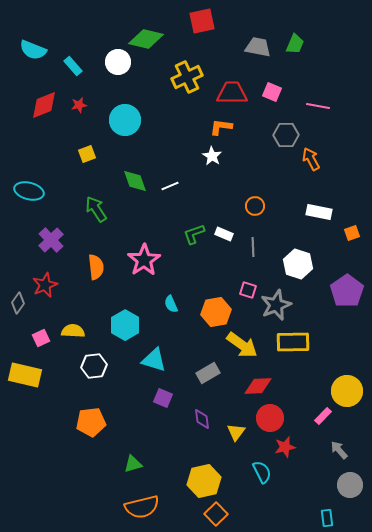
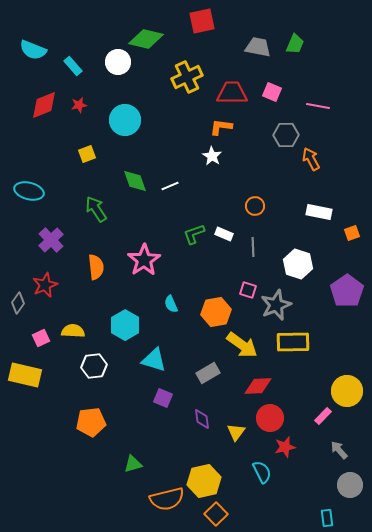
orange semicircle at (142, 507): moved 25 px right, 8 px up
